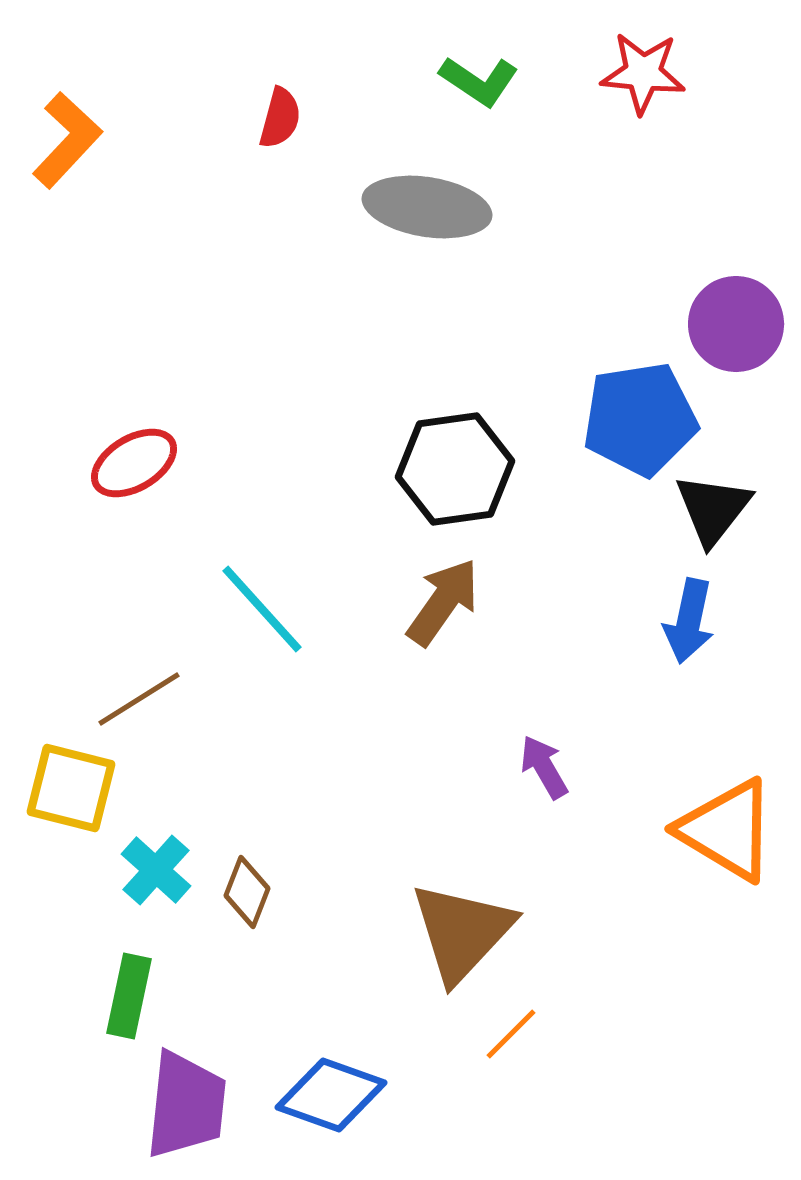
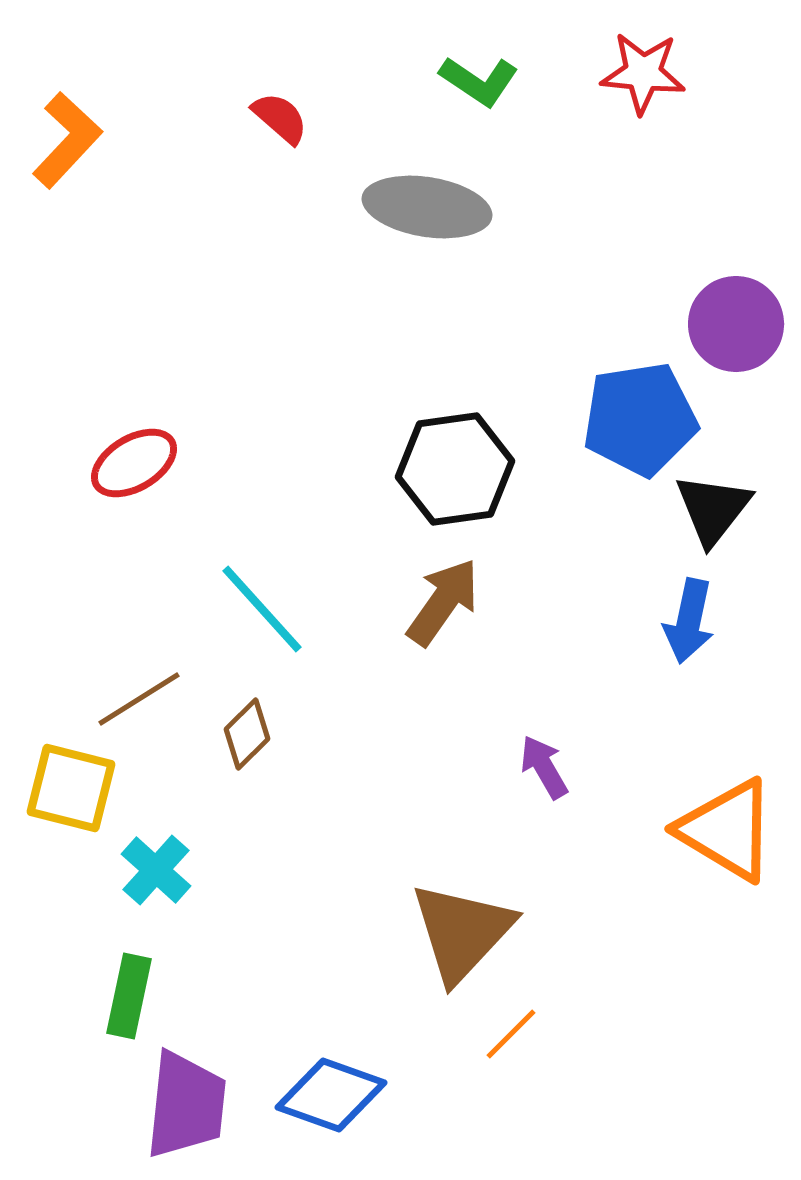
red semicircle: rotated 64 degrees counterclockwise
brown diamond: moved 158 px up; rotated 24 degrees clockwise
